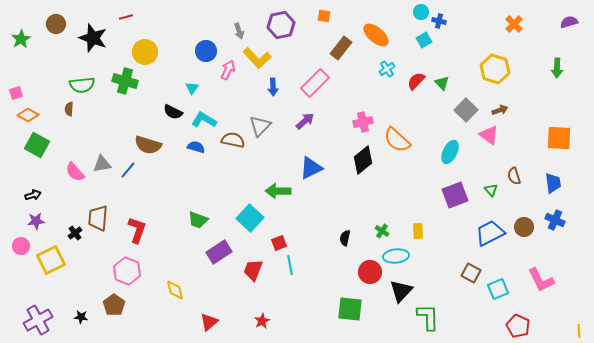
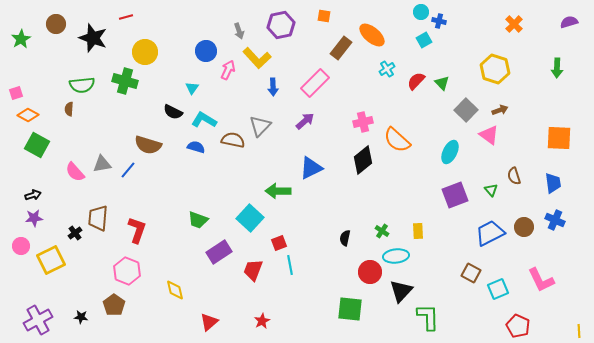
orange ellipse at (376, 35): moved 4 px left
purple star at (36, 221): moved 2 px left, 3 px up
